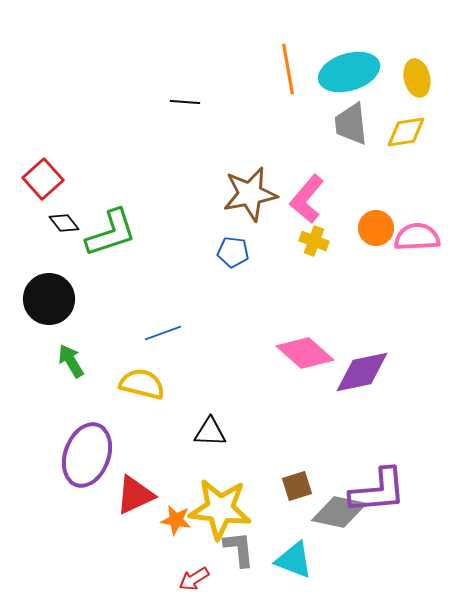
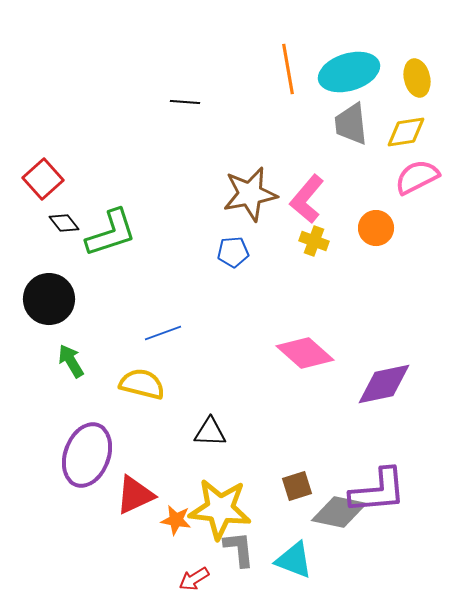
pink semicircle: moved 60 px up; rotated 24 degrees counterclockwise
blue pentagon: rotated 12 degrees counterclockwise
purple diamond: moved 22 px right, 12 px down
